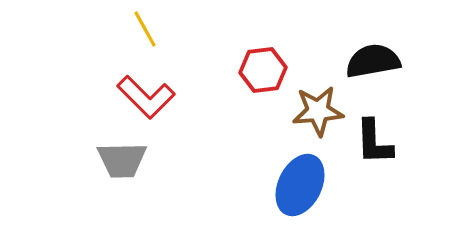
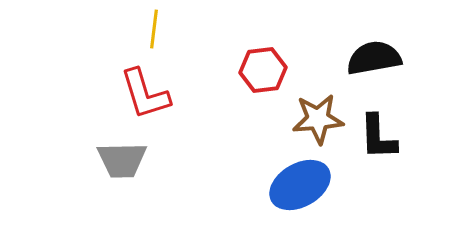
yellow line: moved 9 px right; rotated 36 degrees clockwise
black semicircle: moved 1 px right, 3 px up
red L-shape: moved 1 px left, 3 px up; rotated 28 degrees clockwise
brown star: moved 8 px down
black L-shape: moved 4 px right, 5 px up
blue ellipse: rotated 34 degrees clockwise
